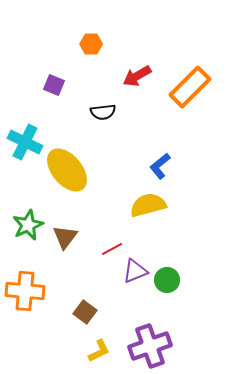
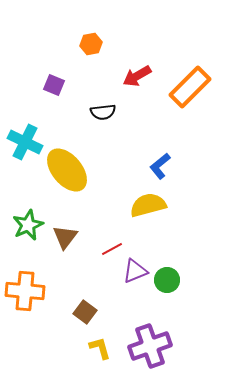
orange hexagon: rotated 10 degrees counterclockwise
yellow L-shape: moved 1 px right, 3 px up; rotated 80 degrees counterclockwise
